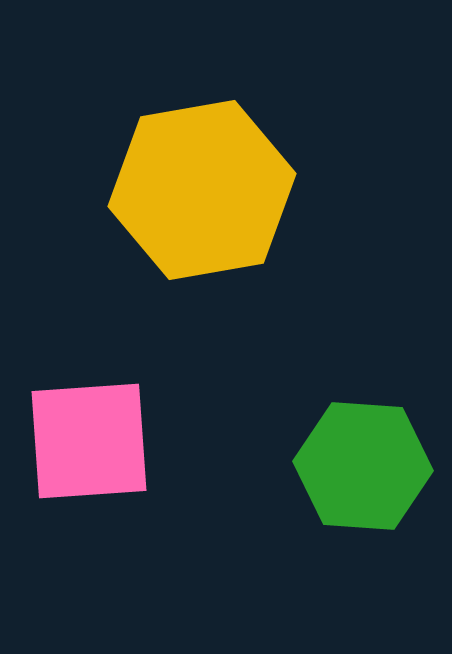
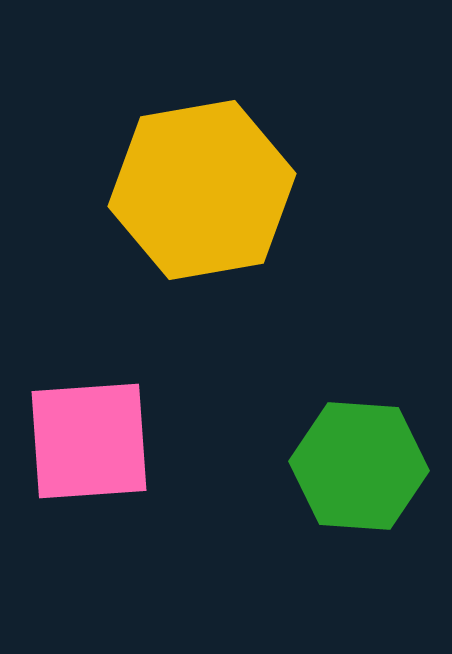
green hexagon: moved 4 px left
